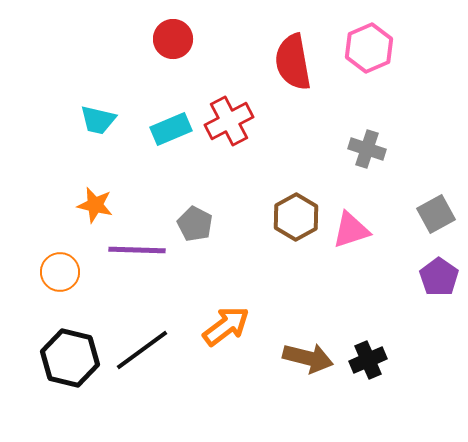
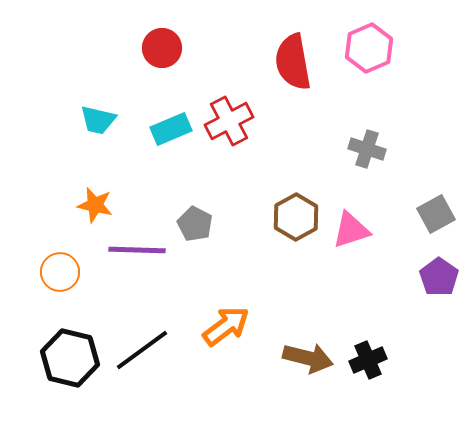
red circle: moved 11 px left, 9 px down
